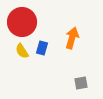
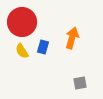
blue rectangle: moved 1 px right, 1 px up
gray square: moved 1 px left
